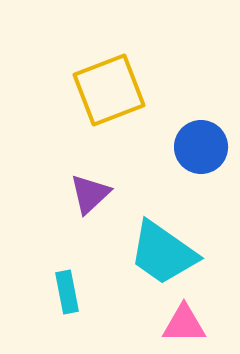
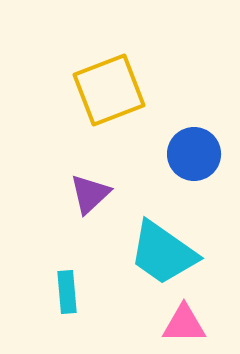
blue circle: moved 7 px left, 7 px down
cyan rectangle: rotated 6 degrees clockwise
